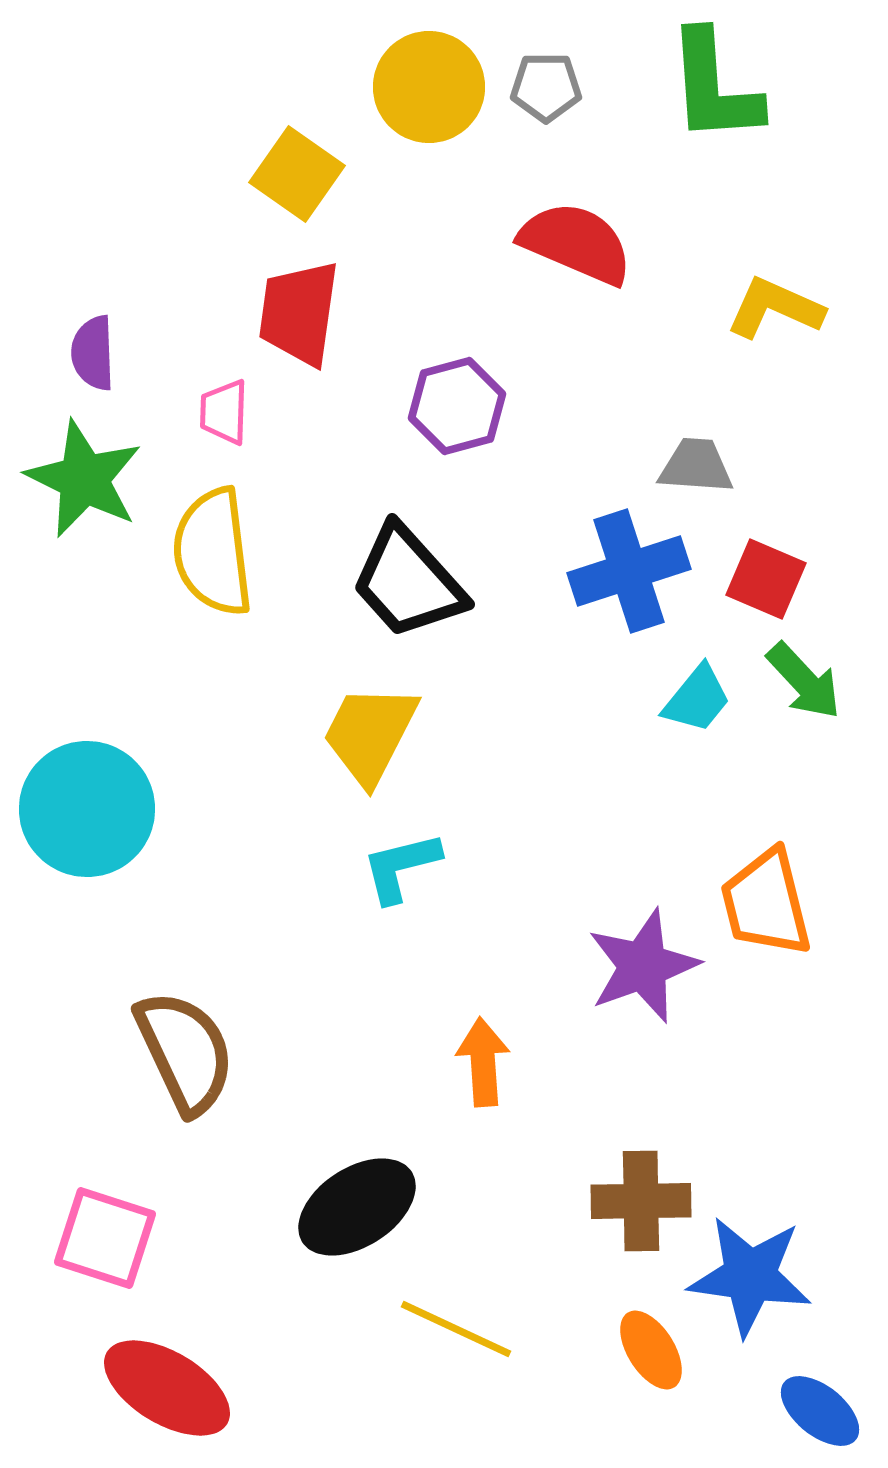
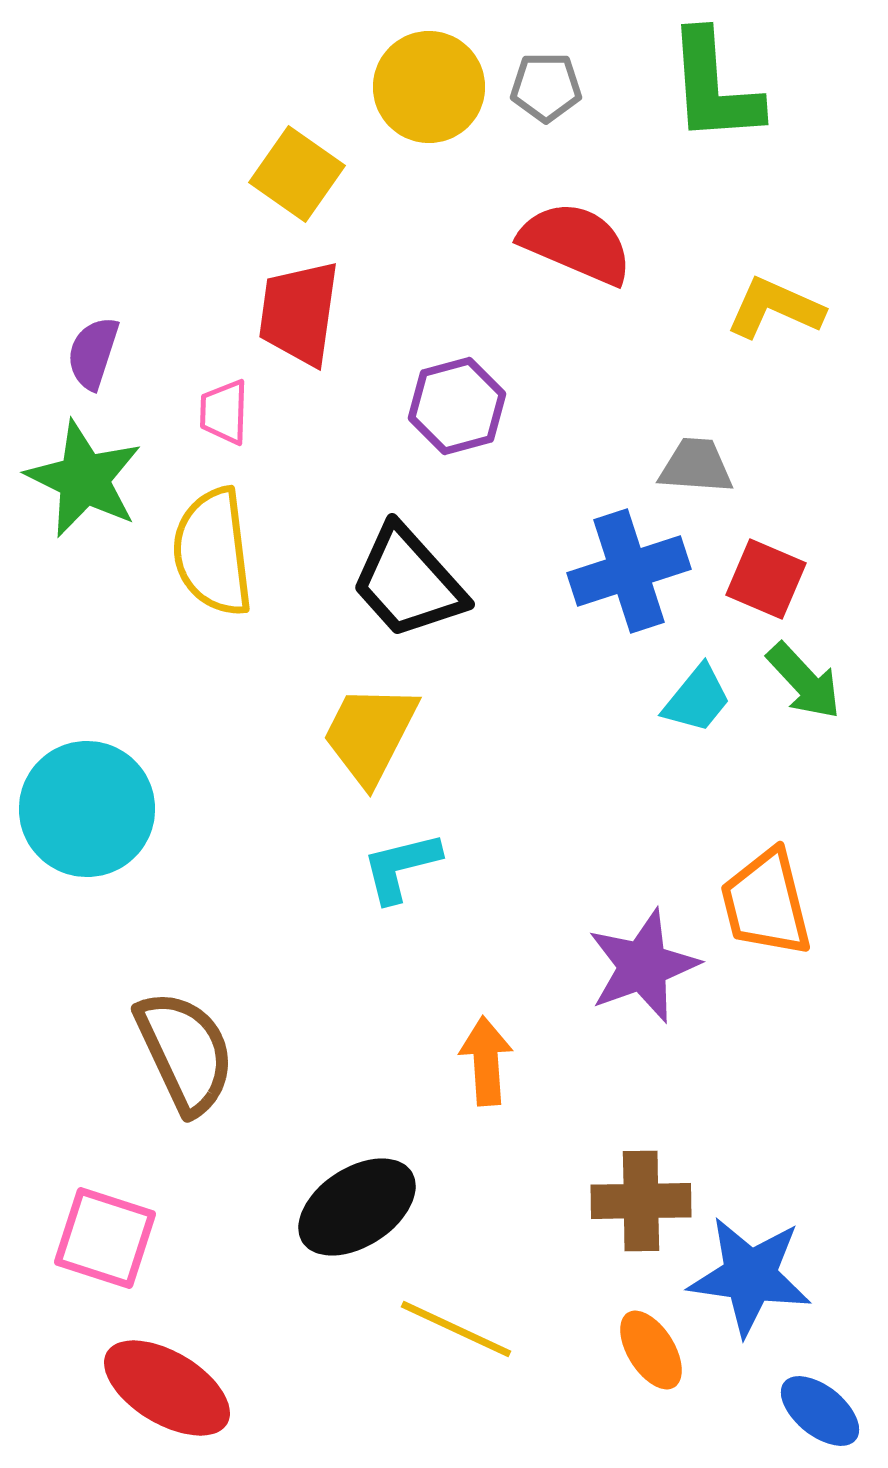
purple semicircle: rotated 20 degrees clockwise
orange arrow: moved 3 px right, 1 px up
